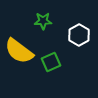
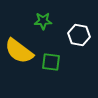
white hexagon: rotated 20 degrees counterclockwise
green square: rotated 30 degrees clockwise
